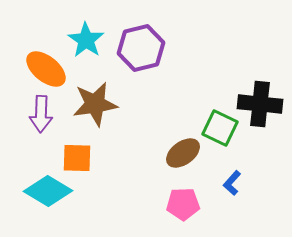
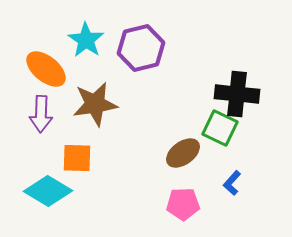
black cross: moved 23 px left, 10 px up
